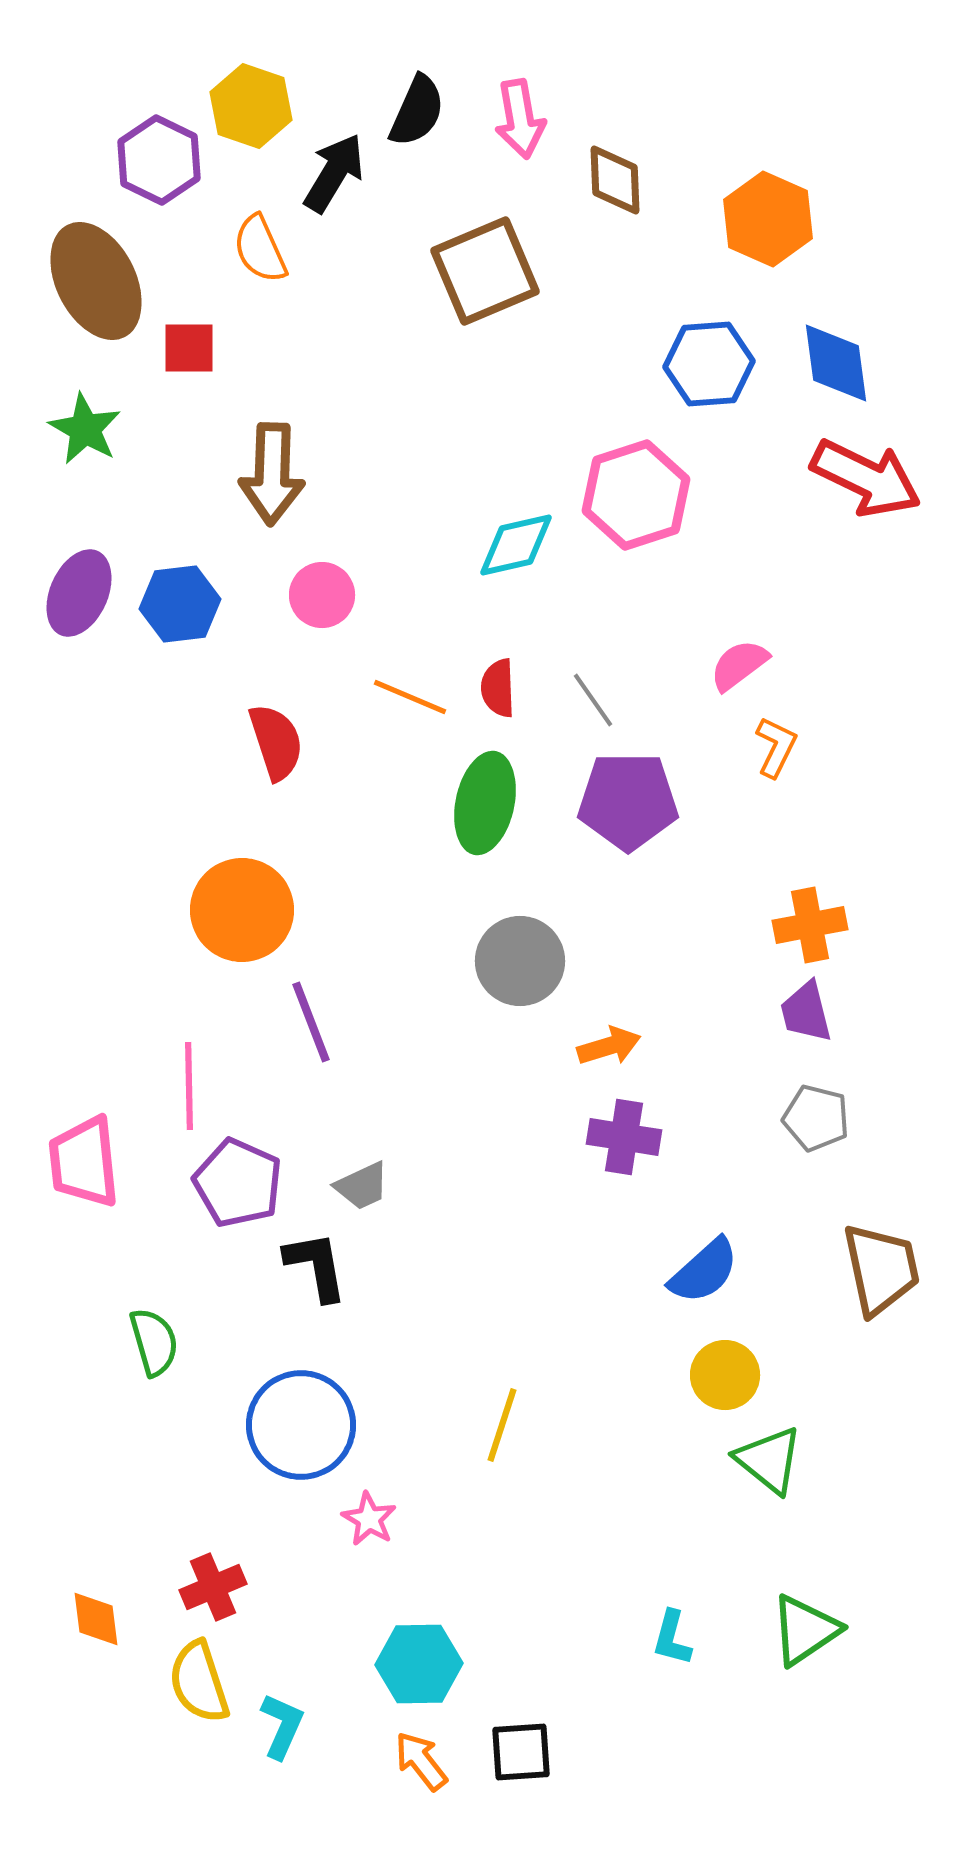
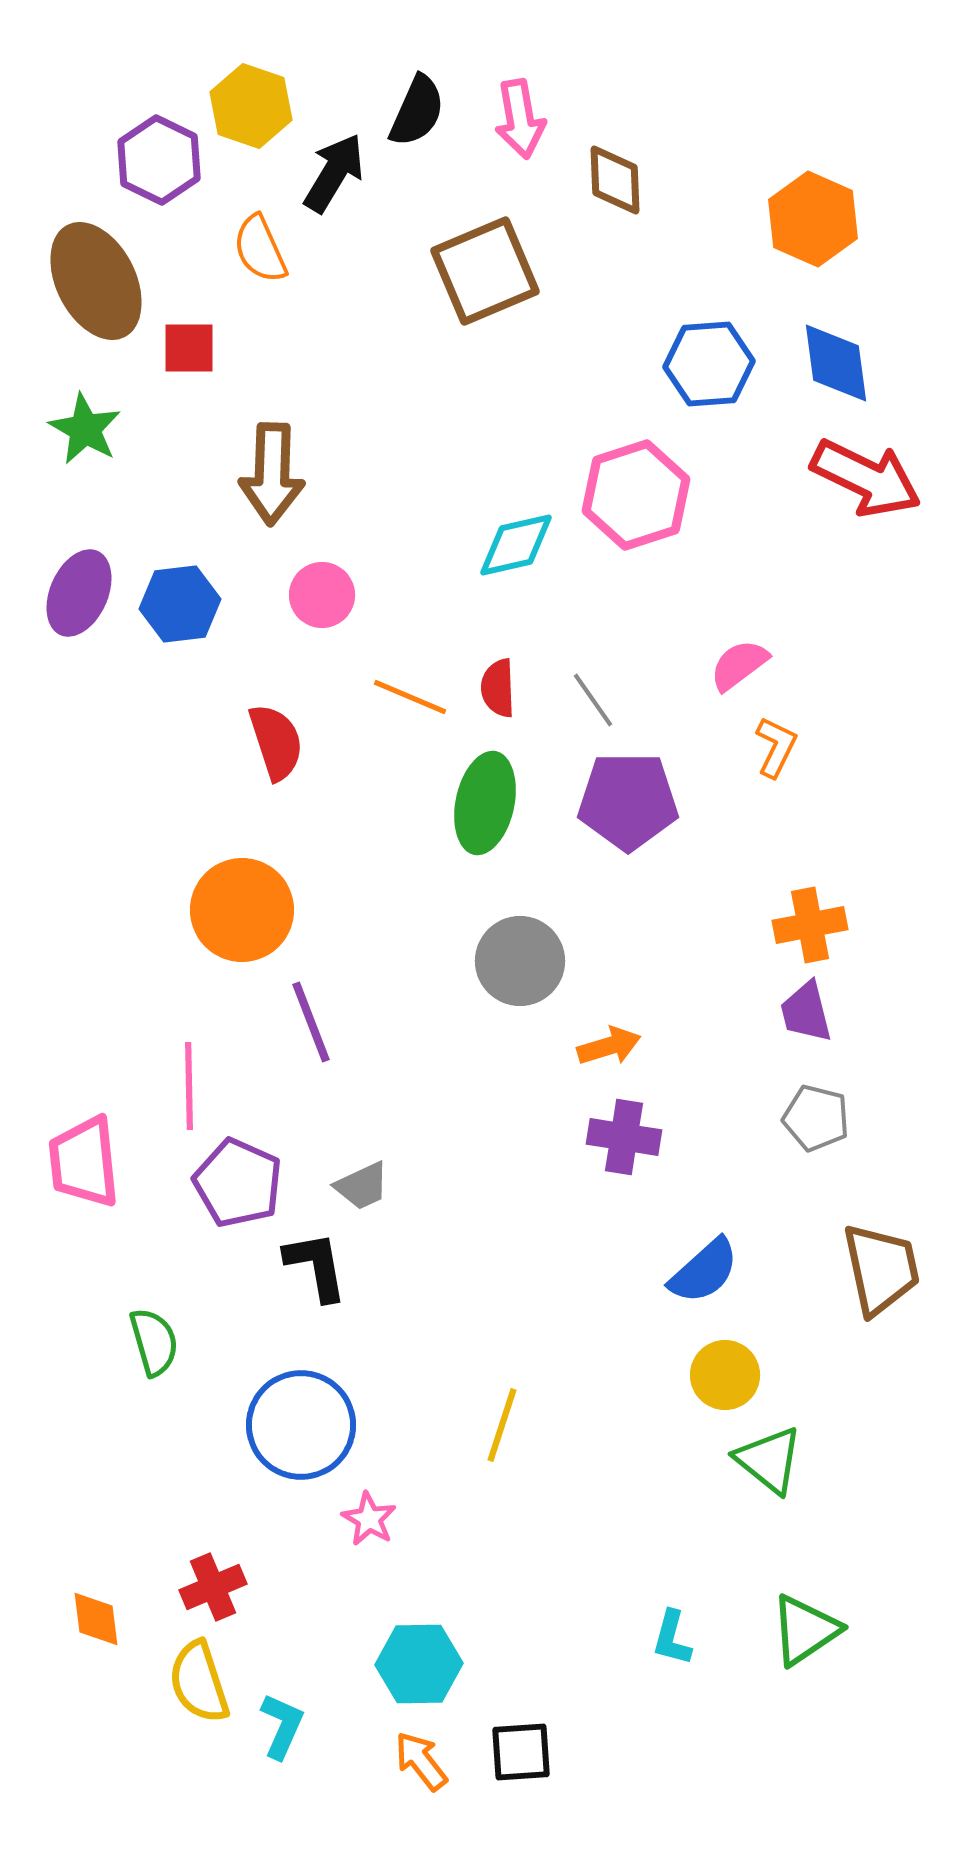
orange hexagon at (768, 219): moved 45 px right
